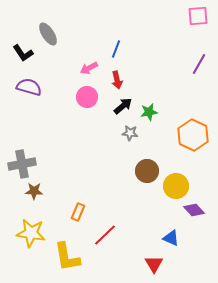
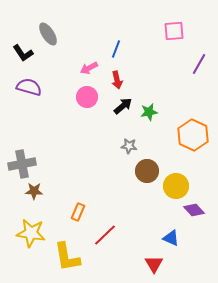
pink square: moved 24 px left, 15 px down
gray star: moved 1 px left, 13 px down
